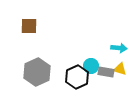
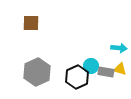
brown square: moved 2 px right, 3 px up
